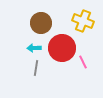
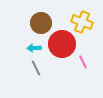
yellow cross: moved 1 px left, 1 px down
red circle: moved 4 px up
gray line: rotated 35 degrees counterclockwise
